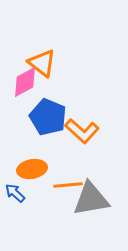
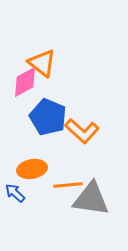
gray triangle: rotated 18 degrees clockwise
